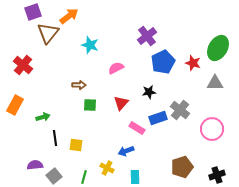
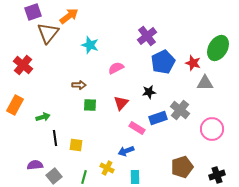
gray triangle: moved 10 px left
